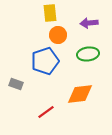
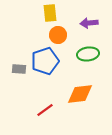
gray rectangle: moved 3 px right, 15 px up; rotated 16 degrees counterclockwise
red line: moved 1 px left, 2 px up
